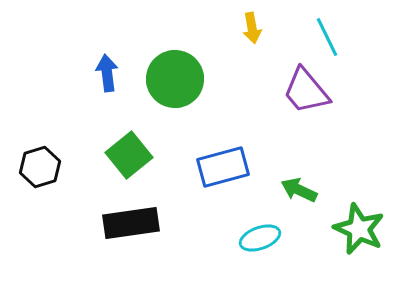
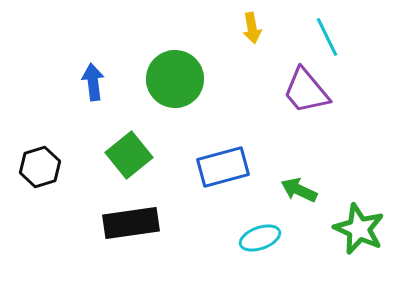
blue arrow: moved 14 px left, 9 px down
